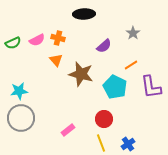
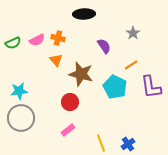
purple semicircle: rotated 84 degrees counterclockwise
red circle: moved 34 px left, 17 px up
